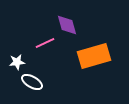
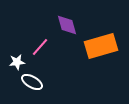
pink line: moved 5 px left, 4 px down; rotated 24 degrees counterclockwise
orange rectangle: moved 7 px right, 10 px up
